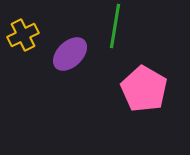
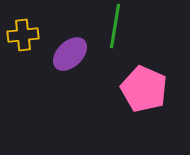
yellow cross: rotated 20 degrees clockwise
pink pentagon: rotated 6 degrees counterclockwise
